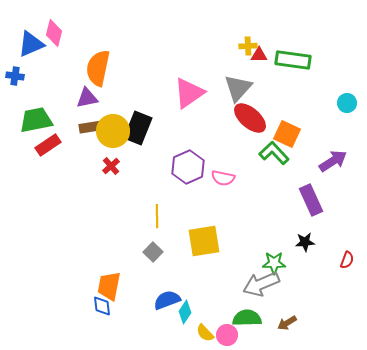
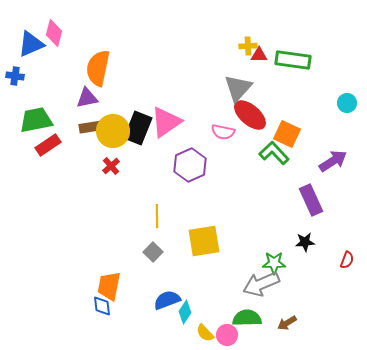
pink triangle: moved 23 px left, 29 px down
red ellipse: moved 3 px up
purple hexagon: moved 2 px right, 2 px up
pink semicircle: moved 46 px up
